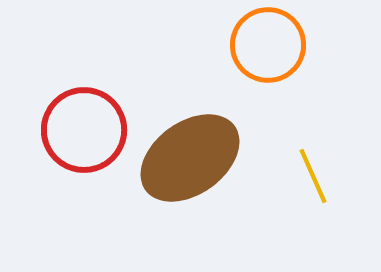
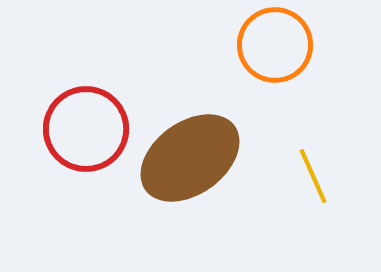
orange circle: moved 7 px right
red circle: moved 2 px right, 1 px up
